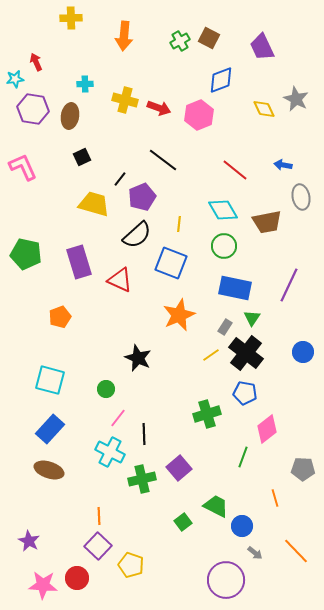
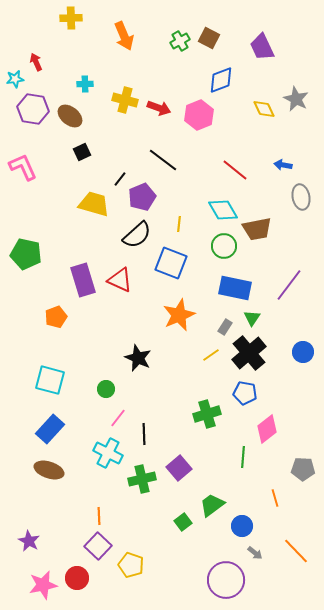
orange arrow at (124, 36): rotated 28 degrees counterclockwise
brown ellipse at (70, 116): rotated 60 degrees counterclockwise
black square at (82, 157): moved 5 px up
brown trapezoid at (267, 222): moved 10 px left, 7 px down
purple rectangle at (79, 262): moved 4 px right, 18 px down
purple line at (289, 285): rotated 12 degrees clockwise
orange pentagon at (60, 317): moved 4 px left
black cross at (246, 353): moved 3 px right; rotated 12 degrees clockwise
cyan cross at (110, 452): moved 2 px left, 1 px down
green line at (243, 457): rotated 15 degrees counterclockwise
green trapezoid at (216, 506): moved 4 px left, 1 px up; rotated 64 degrees counterclockwise
pink star at (43, 585): rotated 16 degrees counterclockwise
